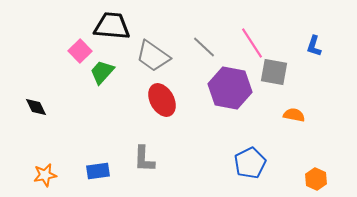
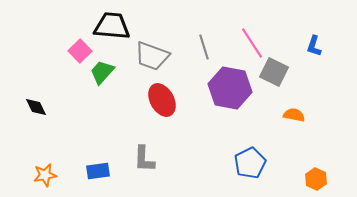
gray line: rotated 30 degrees clockwise
gray trapezoid: moved 1 px left; rotated 15 degrees counterclockwise
gray square: rotated 16 degrees clockwise
